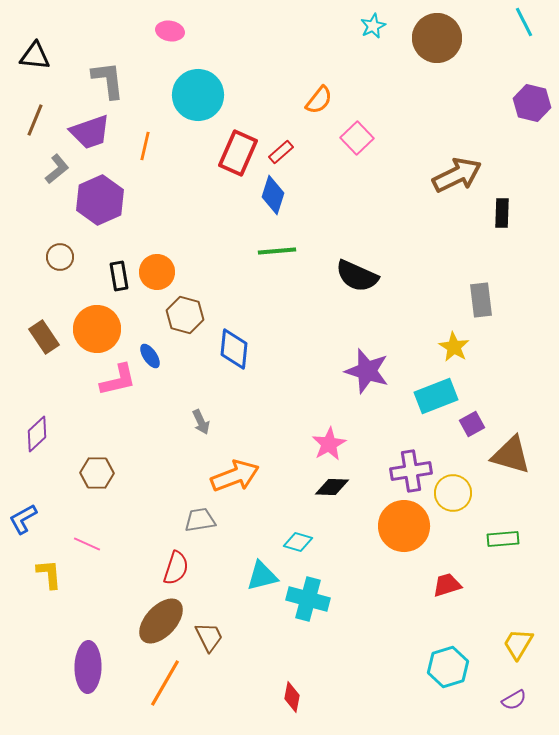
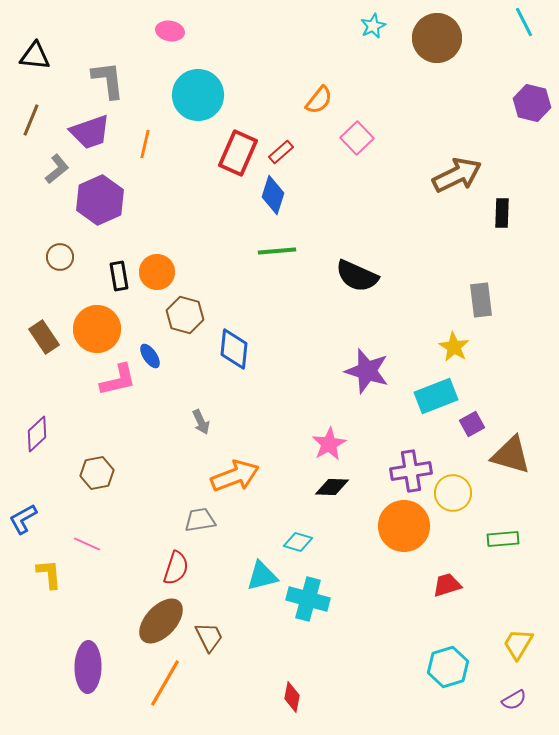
brown line at (35, 120): moved 4 px left
orange line at (145, 146): moved 2 px up
brown hexagon at (97, 473): rotated 12 degrees counterclockwise
